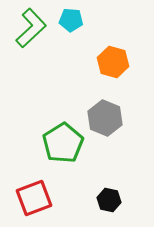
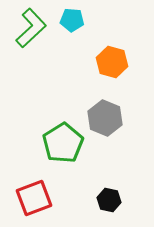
cyan pentagon: moved 1 px right
orange hexagon: moved 1 px left
